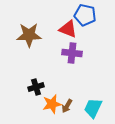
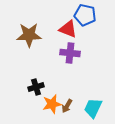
purple cross: moved 2 px left
